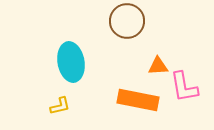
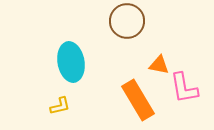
orange triangle: moved 1 px right, 1 px up; rotated 15 degrees clockwise
pink L-shape: moved 1 px down
orange rectangle: rotated 48 degrees clockwise
